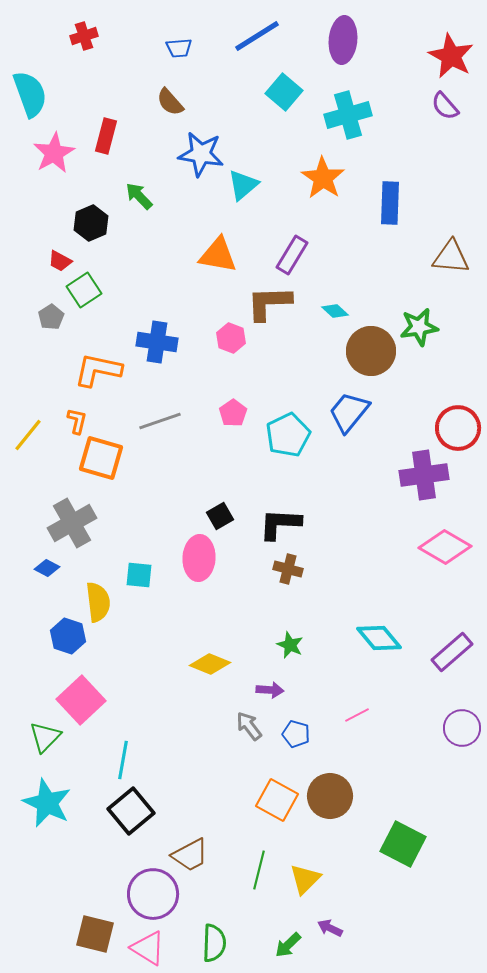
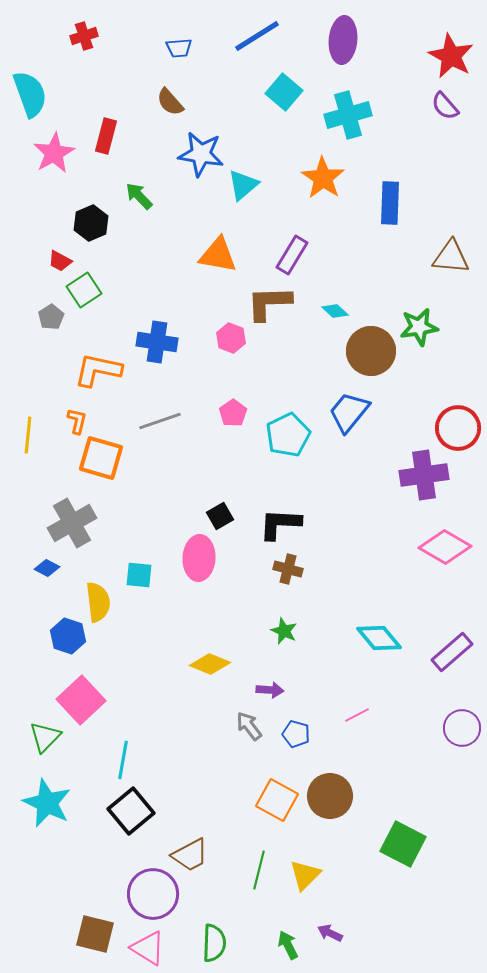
yellow line at (28, 435): rotated 33 degrees counterclockwise
green star at (290, 645): moved 6 px left, 14 px up
yellow triangle at (305, 879): moved 4 px up
purple arrow at (330, 928): moved 5 px down
green arrow at (288, 945): rotated 108 degrees clockwise
